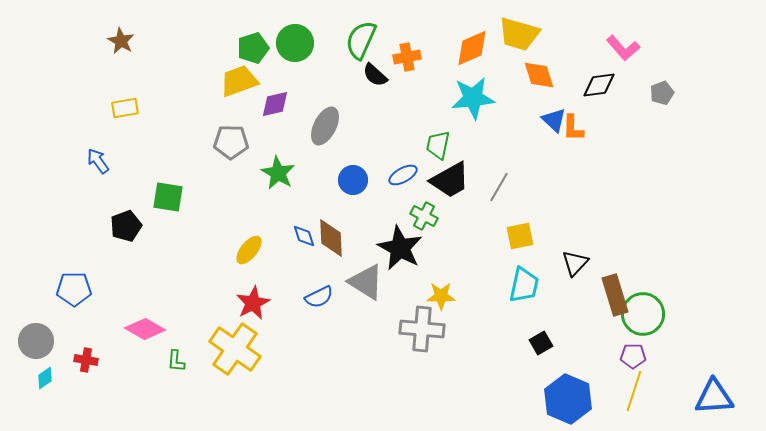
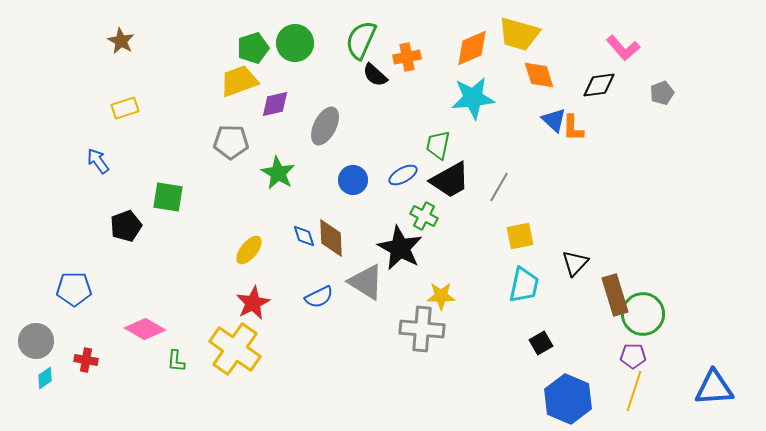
yellow rectangle at (125, 108): rotated 8 degrees counterclockwise
blue triangle at (714, 397): moved 9 px up
